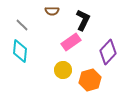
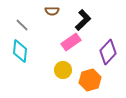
black L-shape: rotated 20 degrees clockwise
